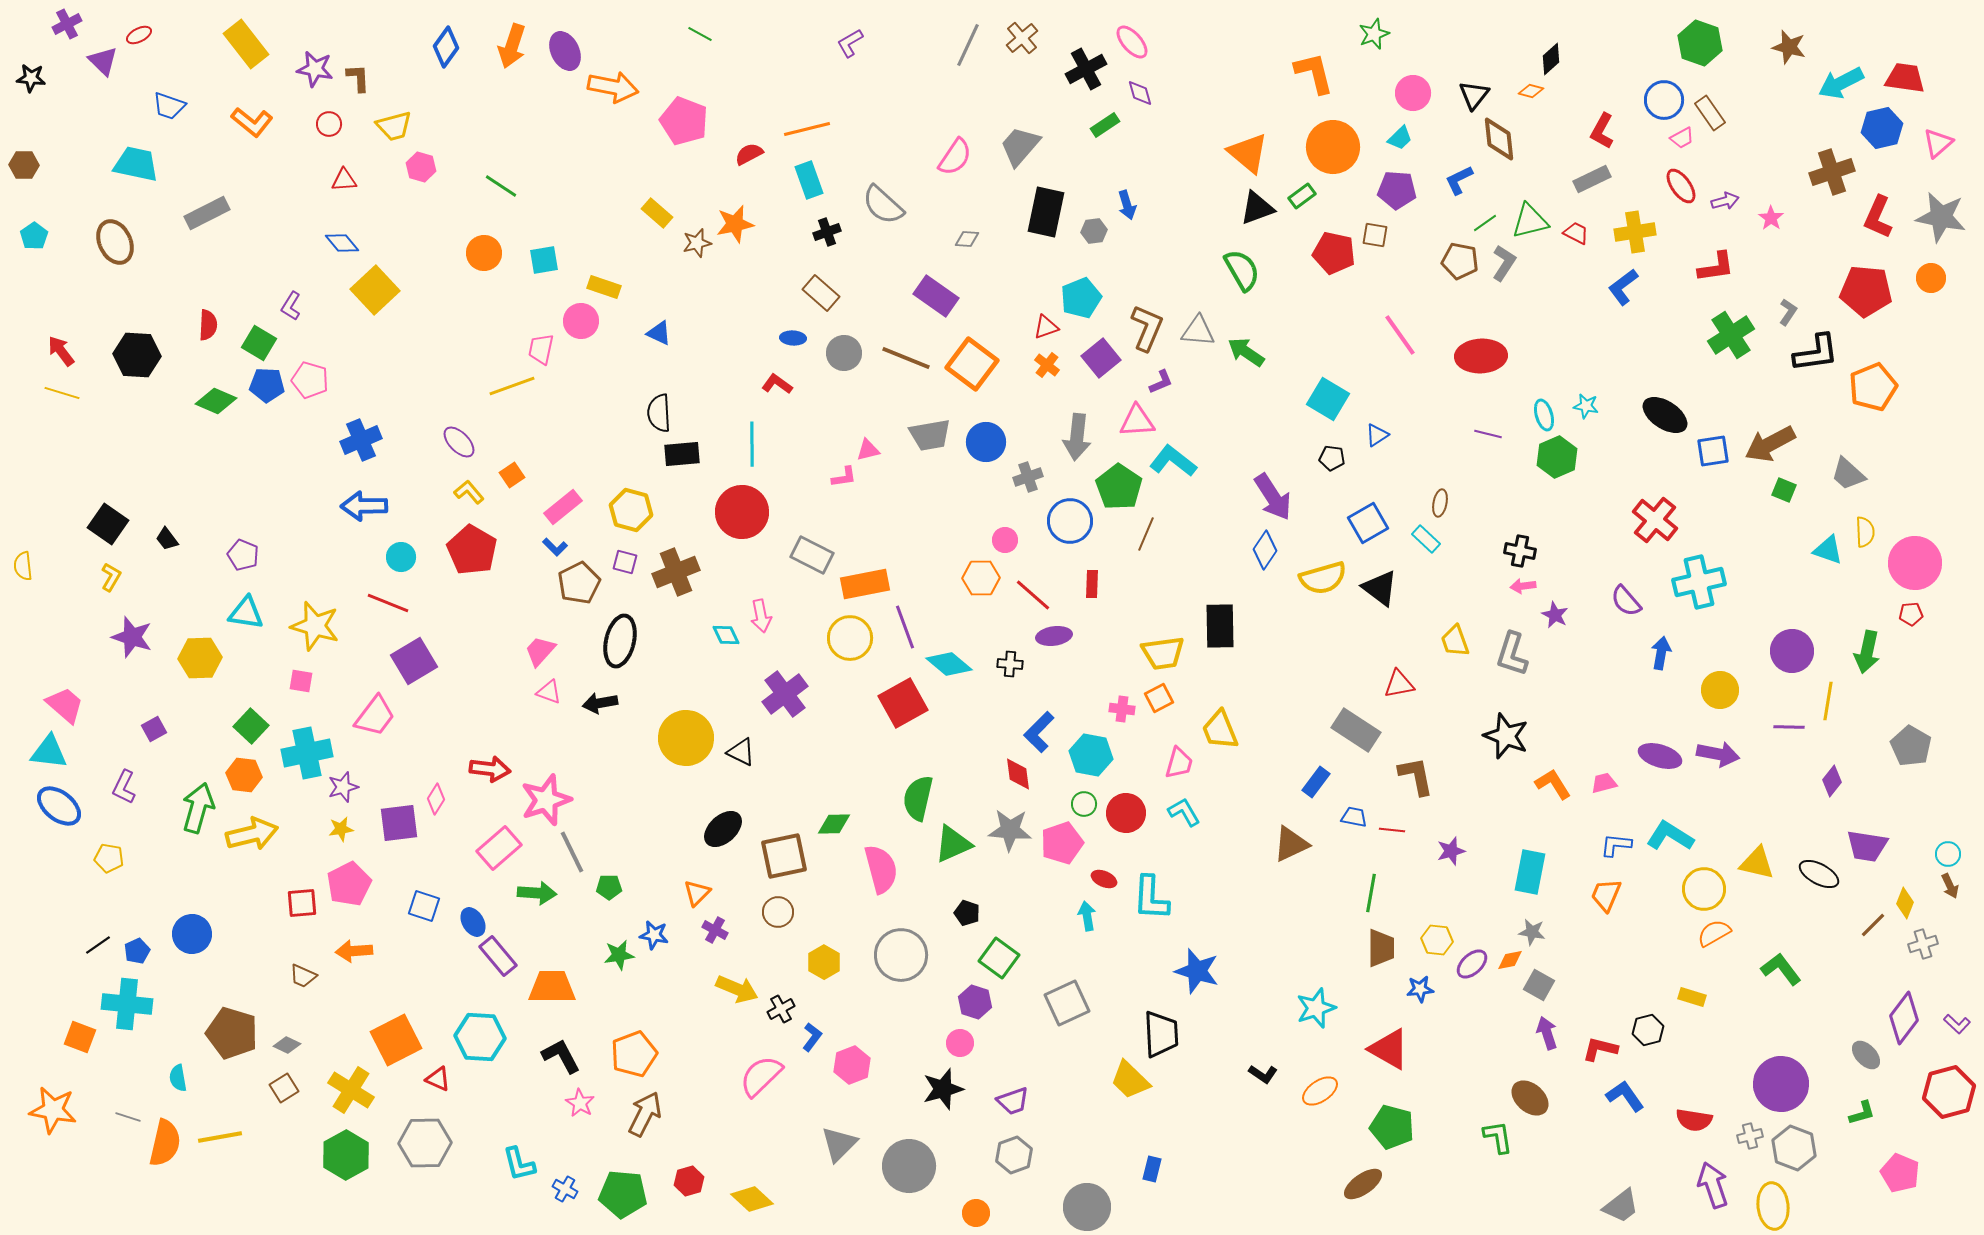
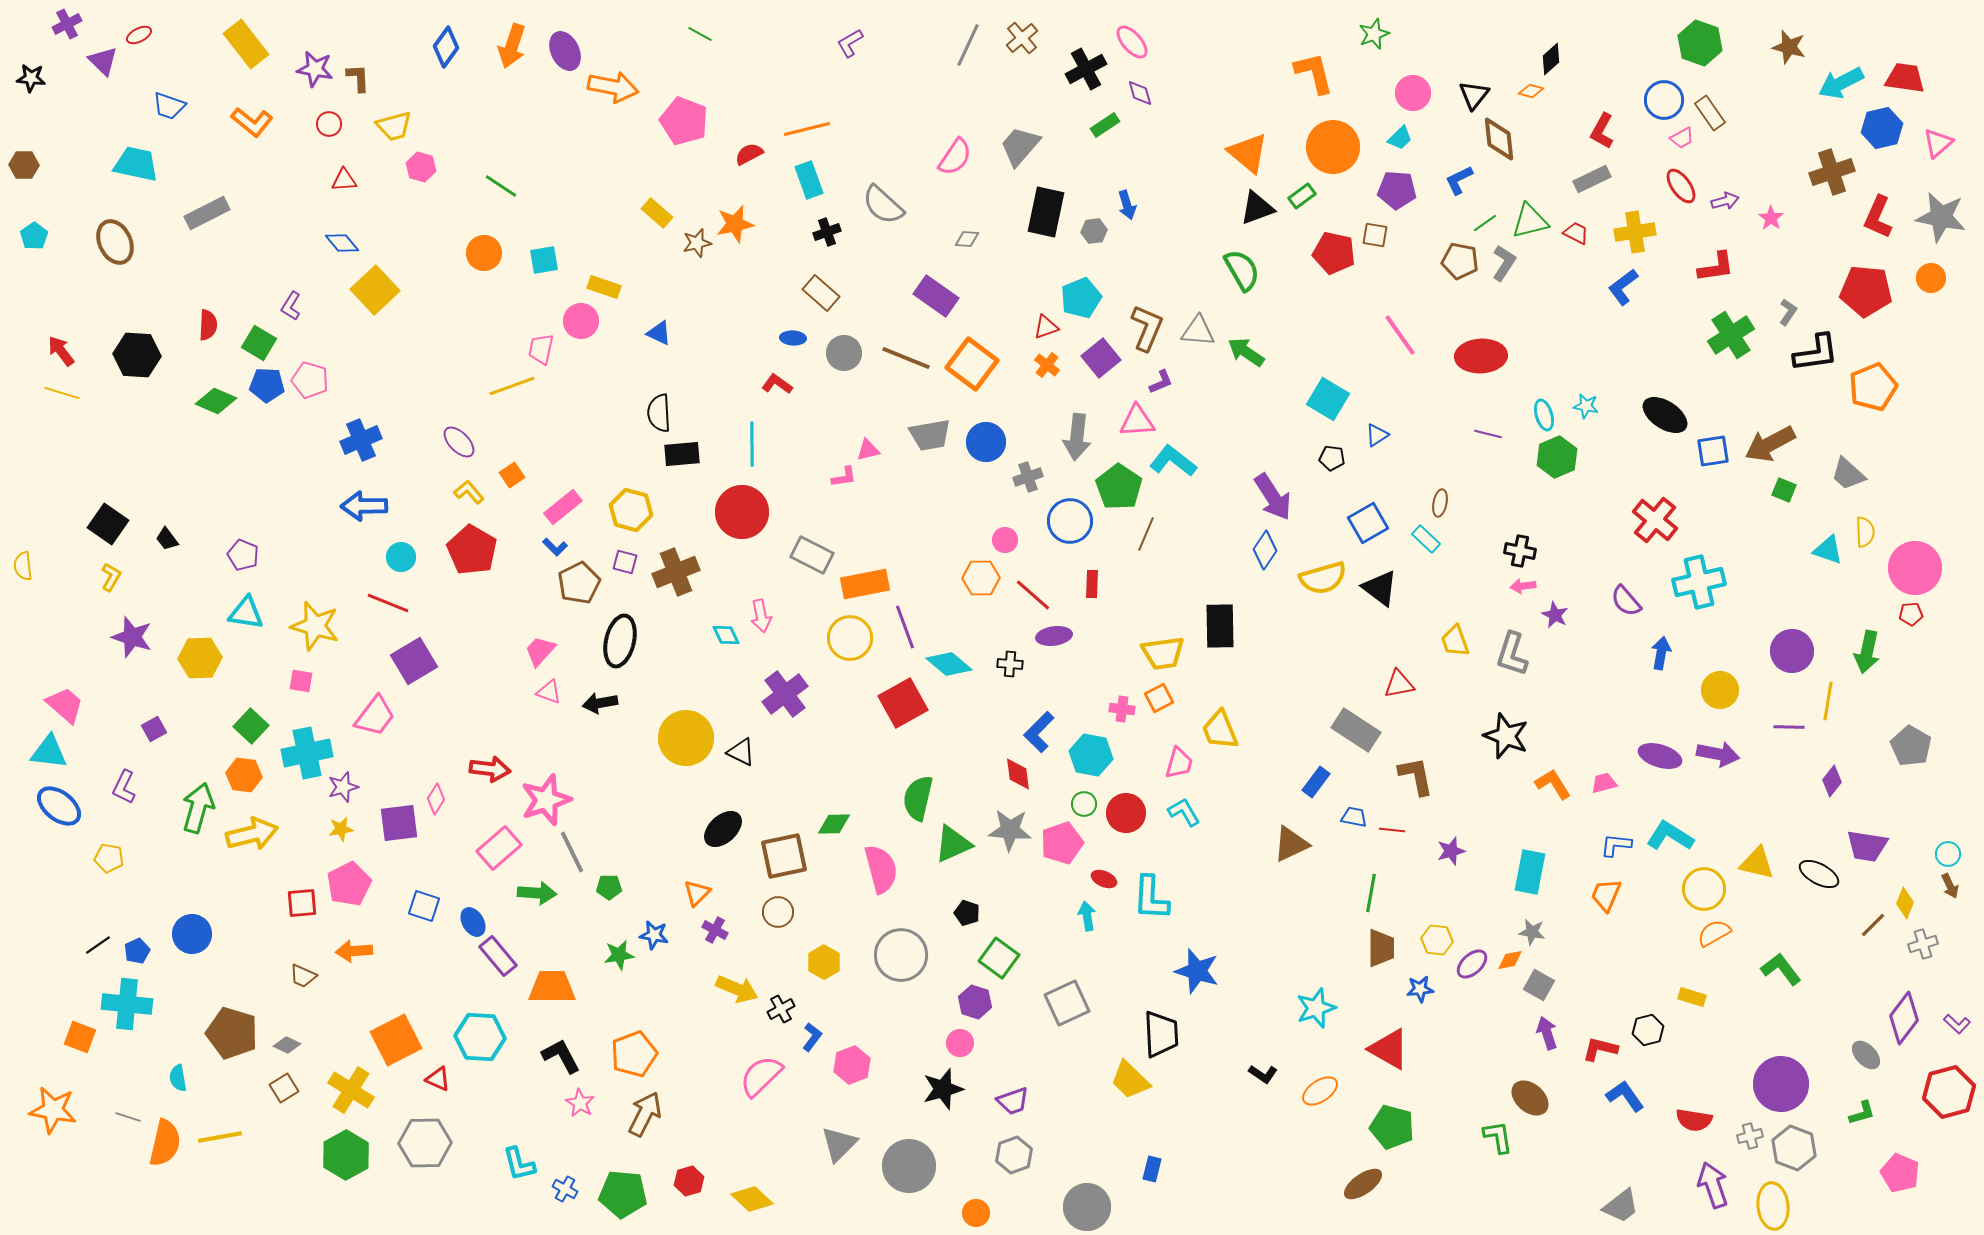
pink circle at (1915, 563): moved 5 px down
